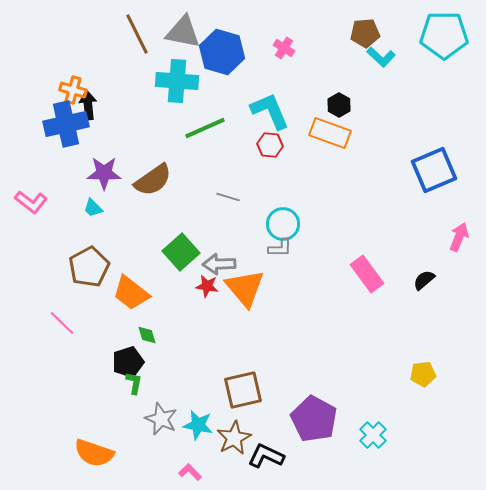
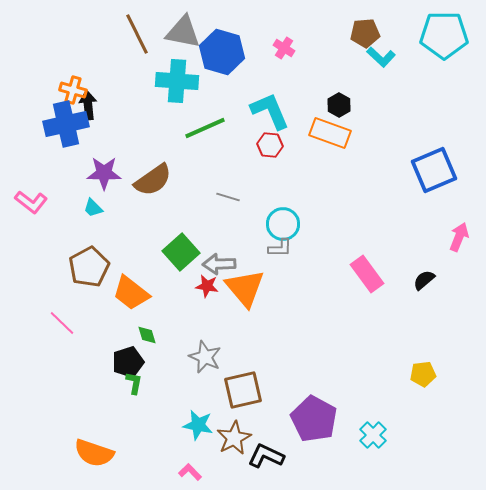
gray star at (161, 419): moved 44 px right, 62 px up
